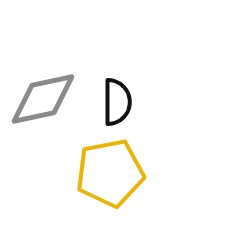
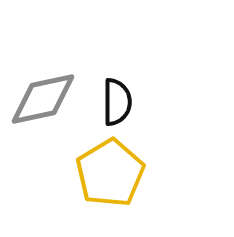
yellow pentagon: rotated 20 degrees counterclockwise
